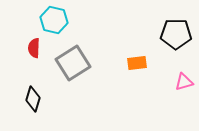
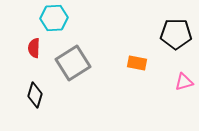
cyan hexagon: moved 2 px up; rotated 16 degrees counterclockwise
orange rectangle: rotated 18 degrees clockwise
black diamond: moved 2 px right, 4 px up
